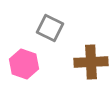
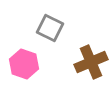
brown cross: rotated 20 degrees counterclockwise
